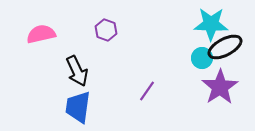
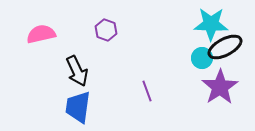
purple line: rotated 55 degrees counterclockwise
